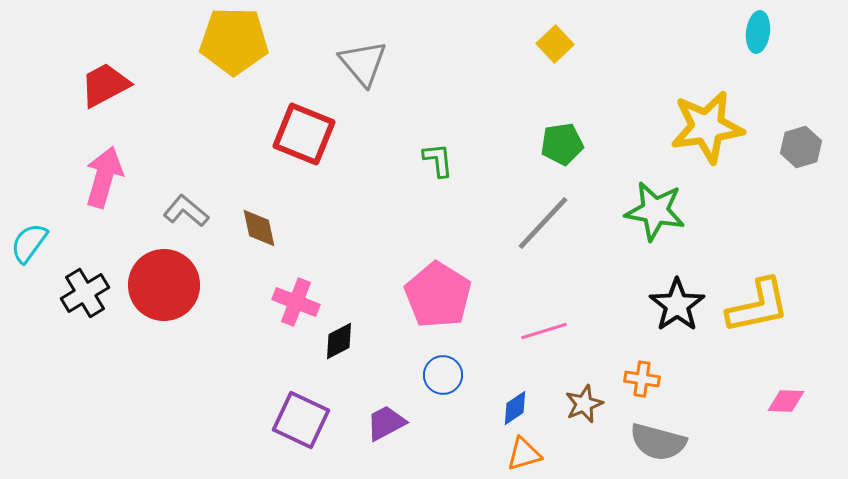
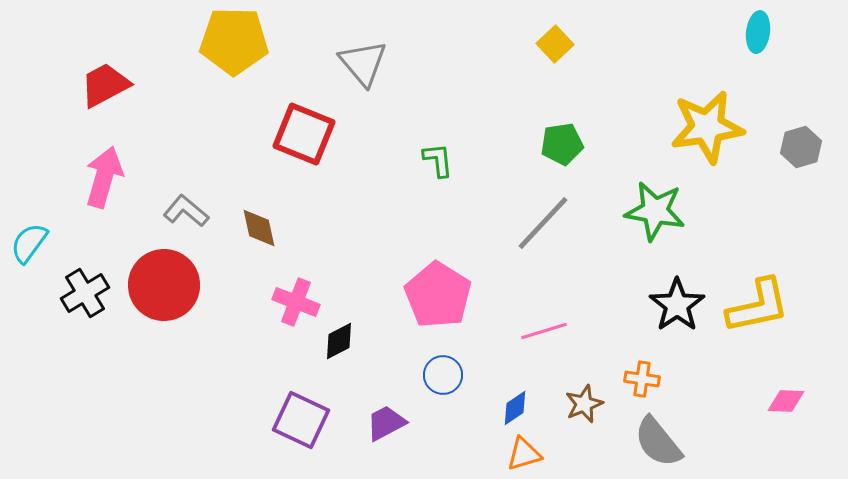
gray semicircle: rotated 36 degrees clockwise
